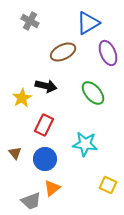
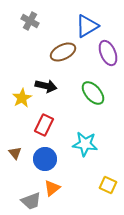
blue triangle: moved 1 px left, 3 px down
